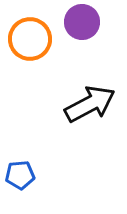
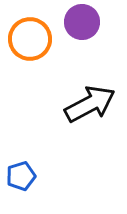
blue pentagon: moved 1 px right, 1 px down; rotated 12 degrees counterclockwise
